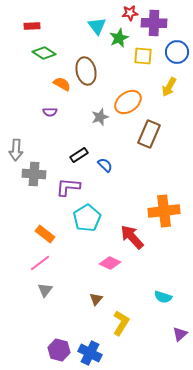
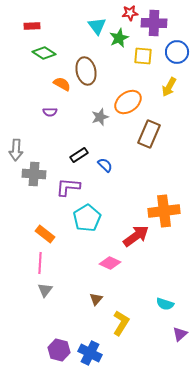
red arrow: moved 4 px right, 1 px up; rotated 96 degrees clockwise
pink line: rotated 50 degrees counterclockwise
cyan semicircle: moved 2 px right, 7 px down
